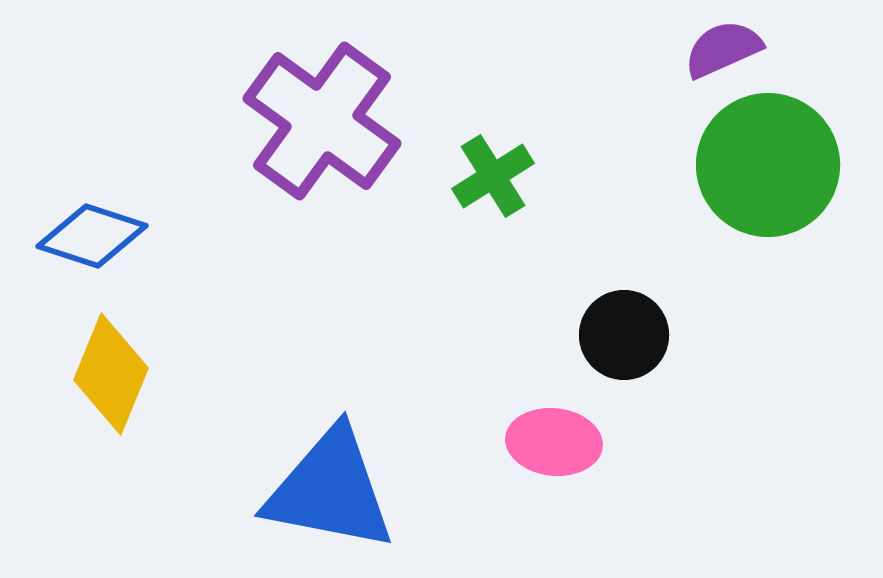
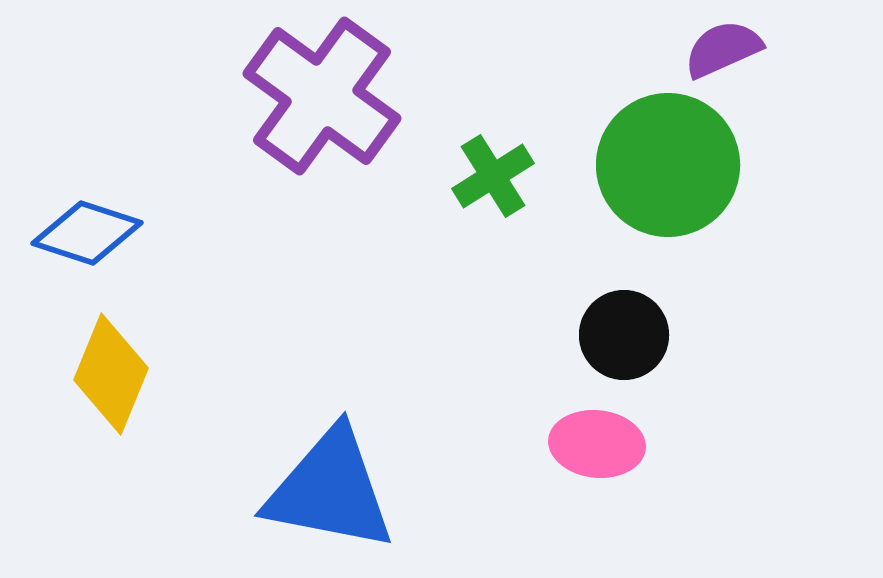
purple cross: moved 25 px up
green circle: moved 100 px left
blue diamond: moved 5 px left, 3 px up
pink ellipse: moved 43 px right, 2 px down
